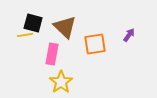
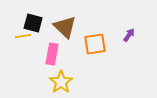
yellow line: moved 2 px left, 1 px down
